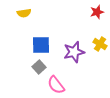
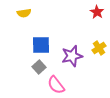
red star: rotated 24 degrees counterclockwise
yellow cross: moved 1 px left, 4 px down; rotated 24 degrees clockwise
purple star: moved 2 px left, 4 px down
